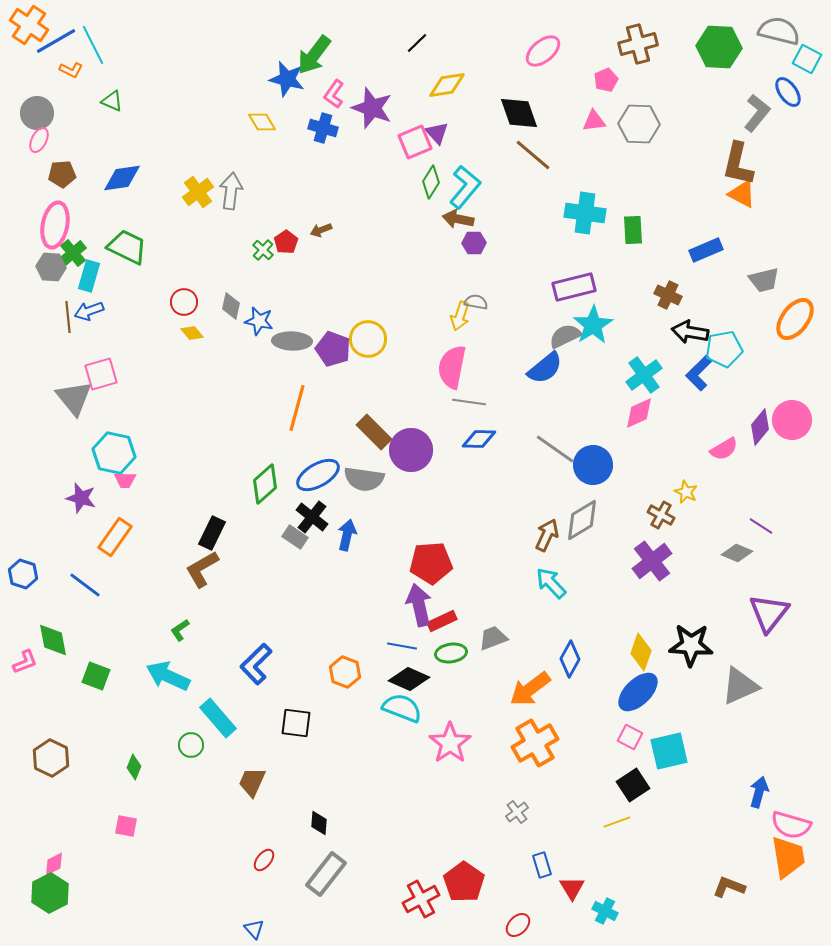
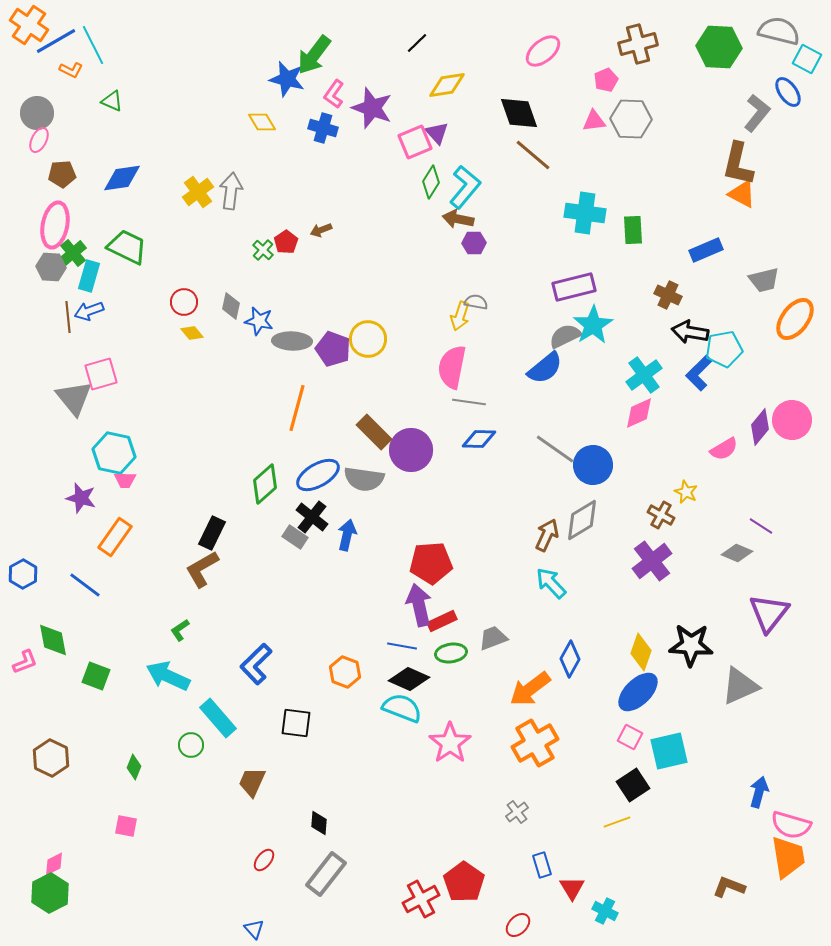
gray hexagon at (639, 124): moved 8 px left, 5 px up
blue hexagon at (23, 574): rotated 12 degrees clockwise
